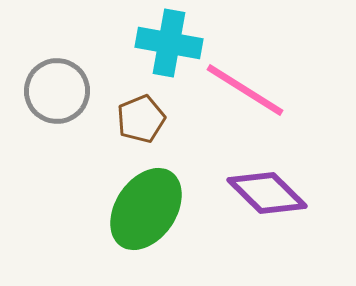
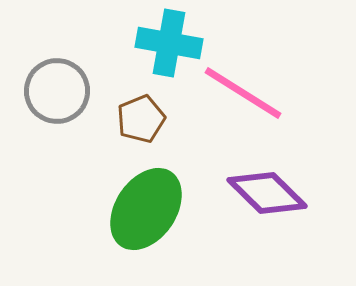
pink line: moved 2 px left, 3 px down
